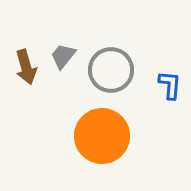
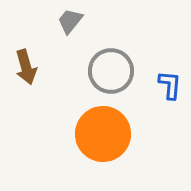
gray trapezoid: moved 7 px right, 35 px up
gray circle: moved 1 px down
orange circle: moved 1 px right, 2 px up
